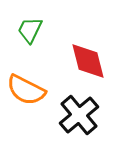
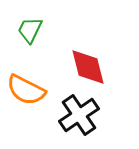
red diamond: moved 6 px down
black cross: rotated 6 degrees clockwise
